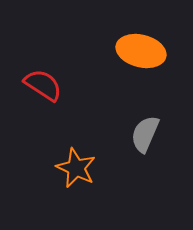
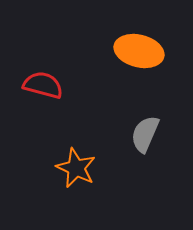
orange ellipse: moved 2 px left
red semicircle: rotated 18 degrees counterclockwise
